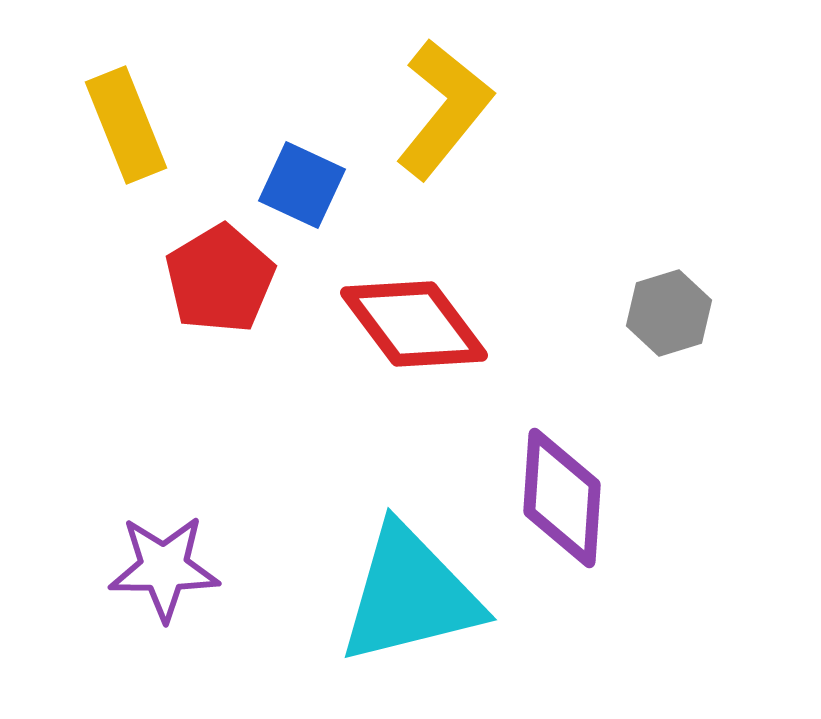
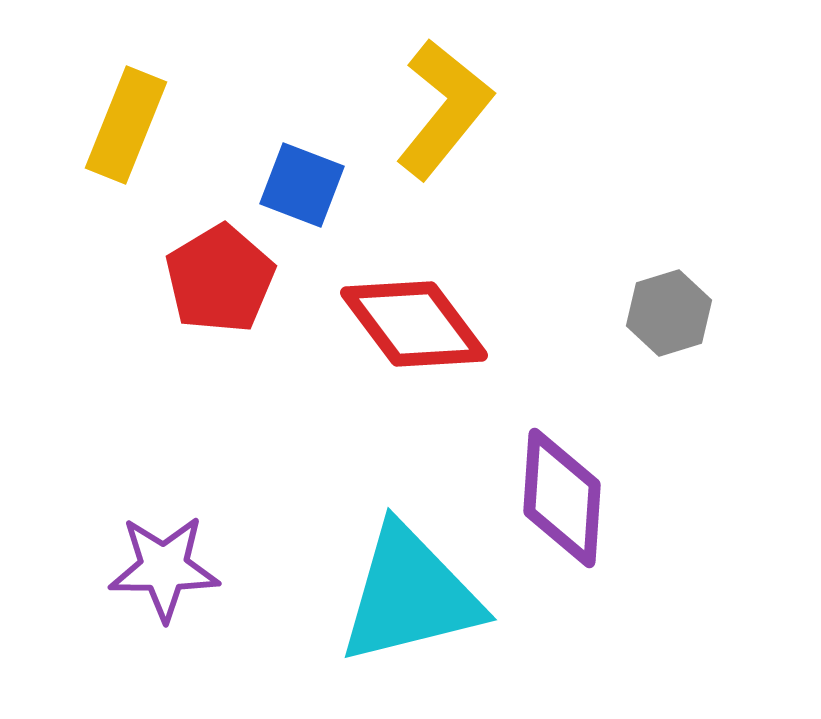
yellow rectangle: rotated 44 degrees clockwise
blue square: rotated 4 degrees counterclockwise
